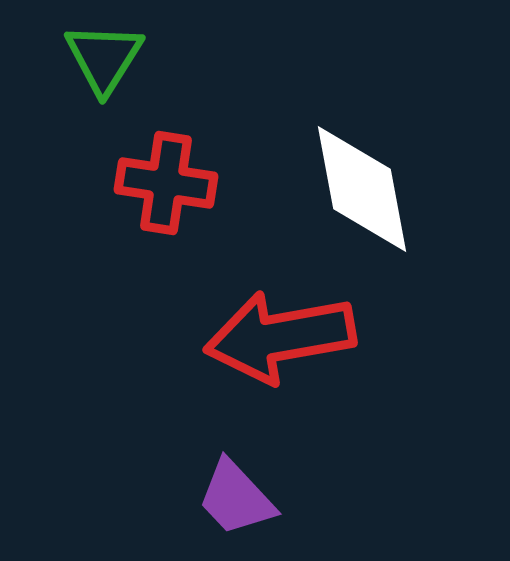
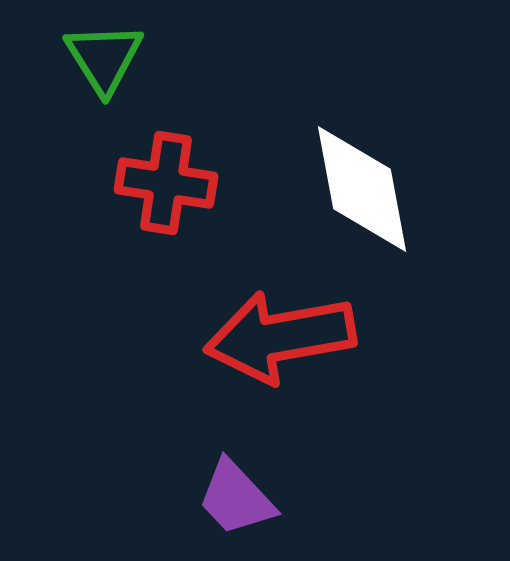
green triangle: rotated 4 degrees counterclockwise
